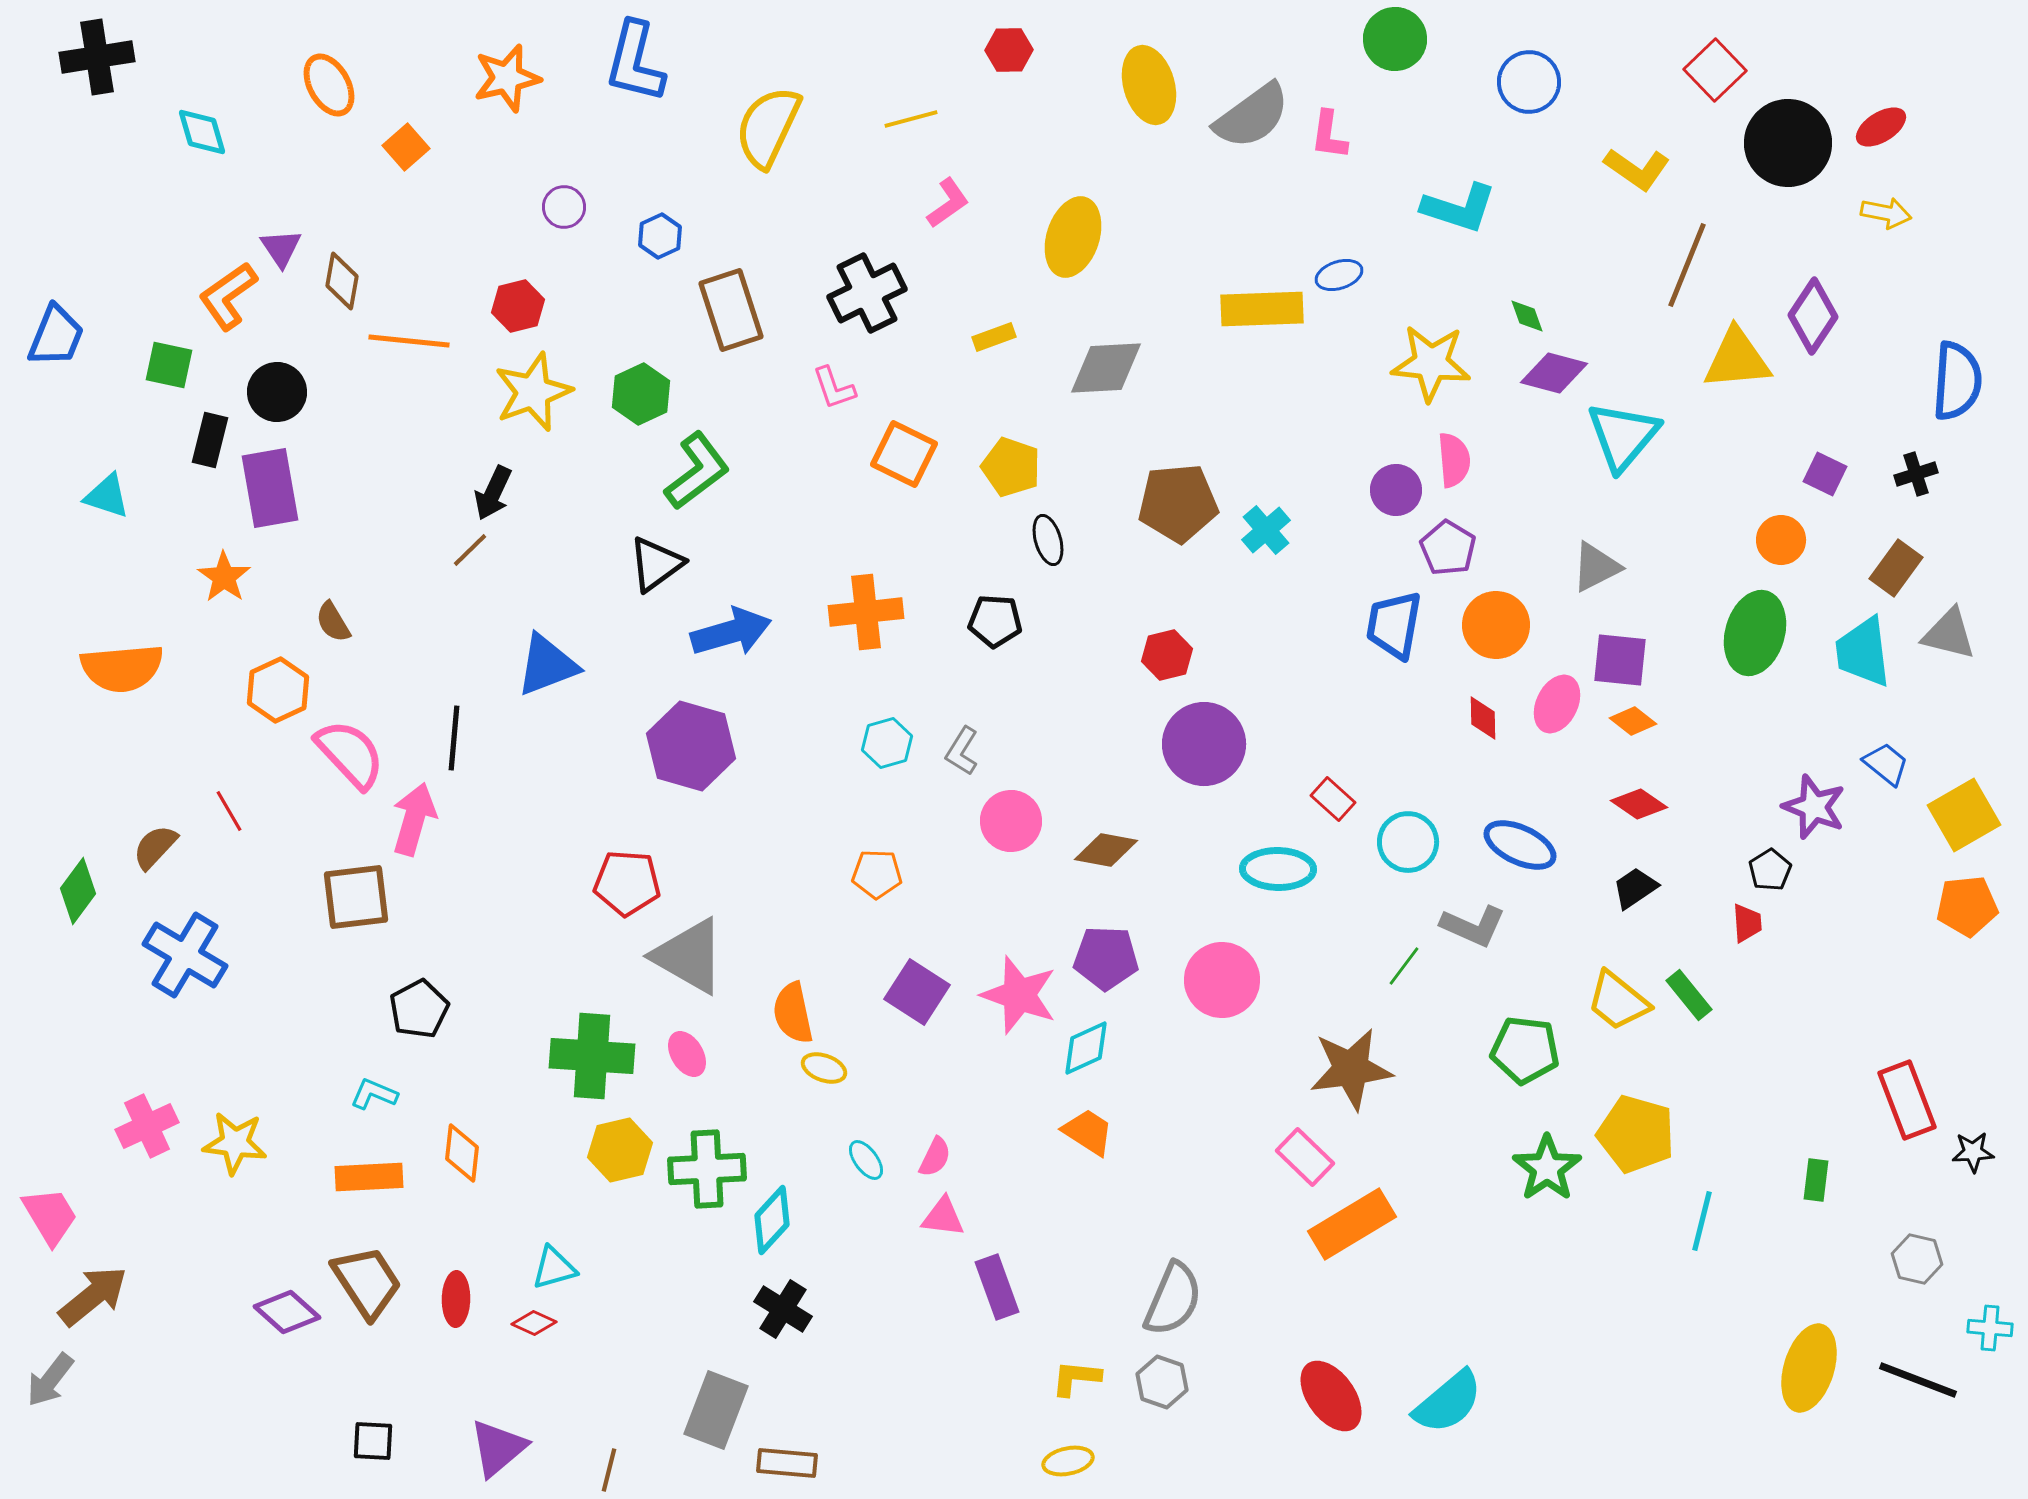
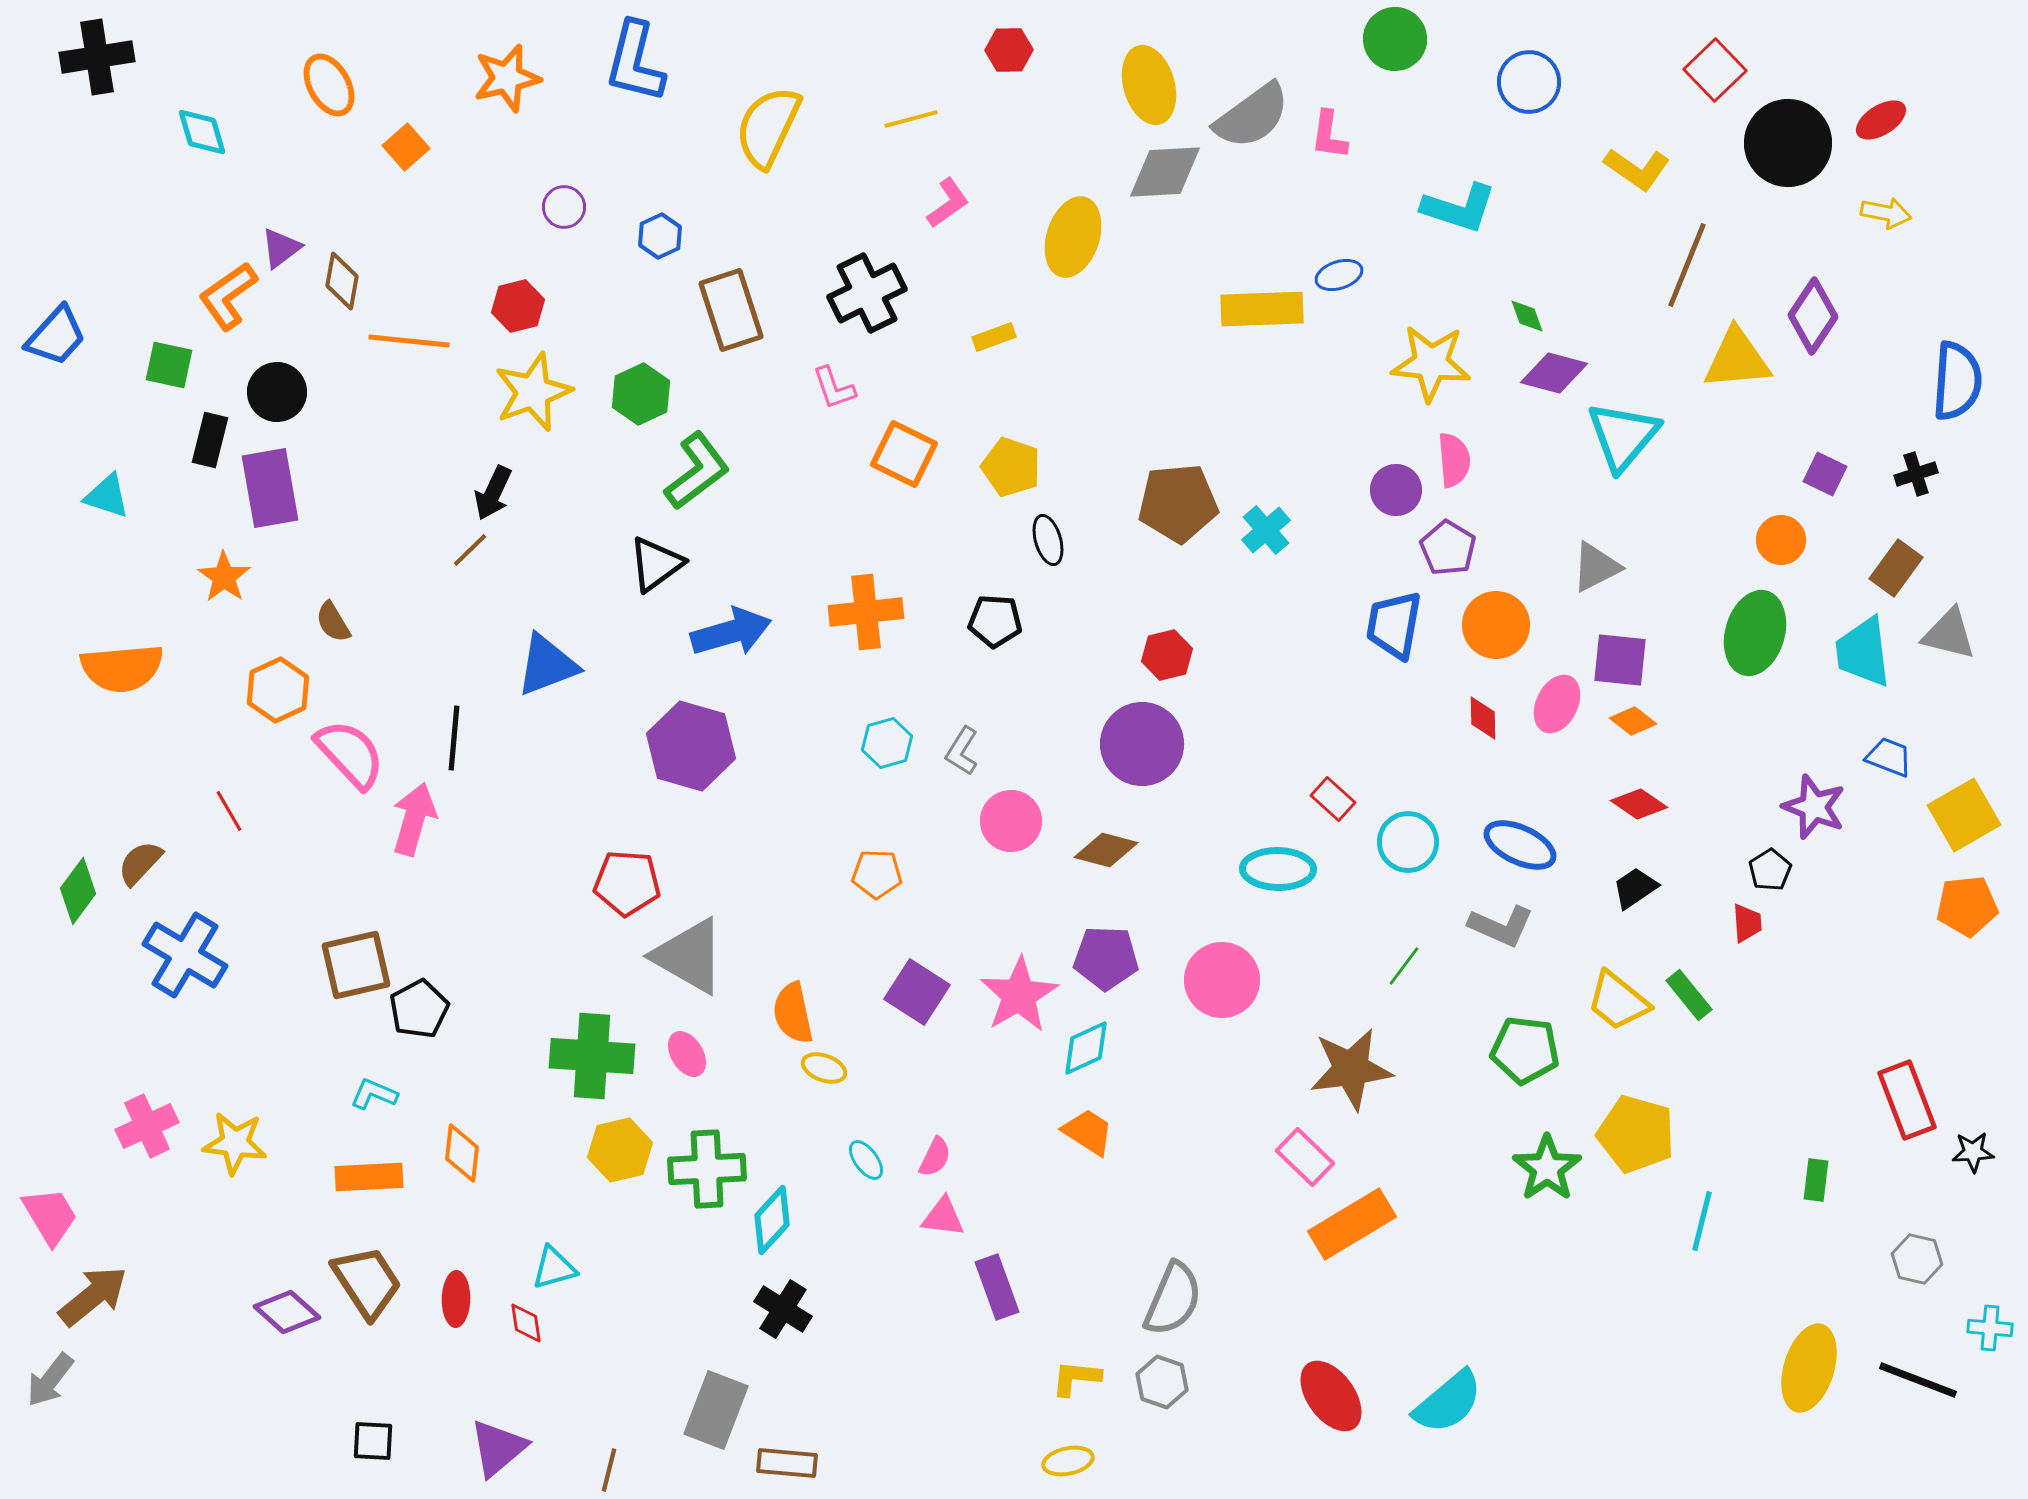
red ellipse at (1881, 127): moved 7 px up
purple triangle at (281, 248): rotated 27 degrees clockwise
blue trapezoid at (56, 336): rotated 20 degrees clockwise
gray diamond at (1106, 368): moved 59 px right, 196 px up
purple circle at (1204, 744): moved 62 px left
blue trapezoid at (1886, 764): moved 3 px right, 7 px up; rotated 18 degrees counterclockwise
brown semicircle at (155, 847): moved 15 px left, 16 px down
brown diamond at (1106, 850): rotated 4 degrees clockwise
brown square at (356, 897): moved 68 px down; rotated 6 degrees counterclockwise
gray L-shape at (1473, 926): moved 28 px right
pink star at (1019, 995): rotated 22 degrees clockwise
red diamond at (534, 1323): moved 8 px left; rotated 57 degrees clockwise
